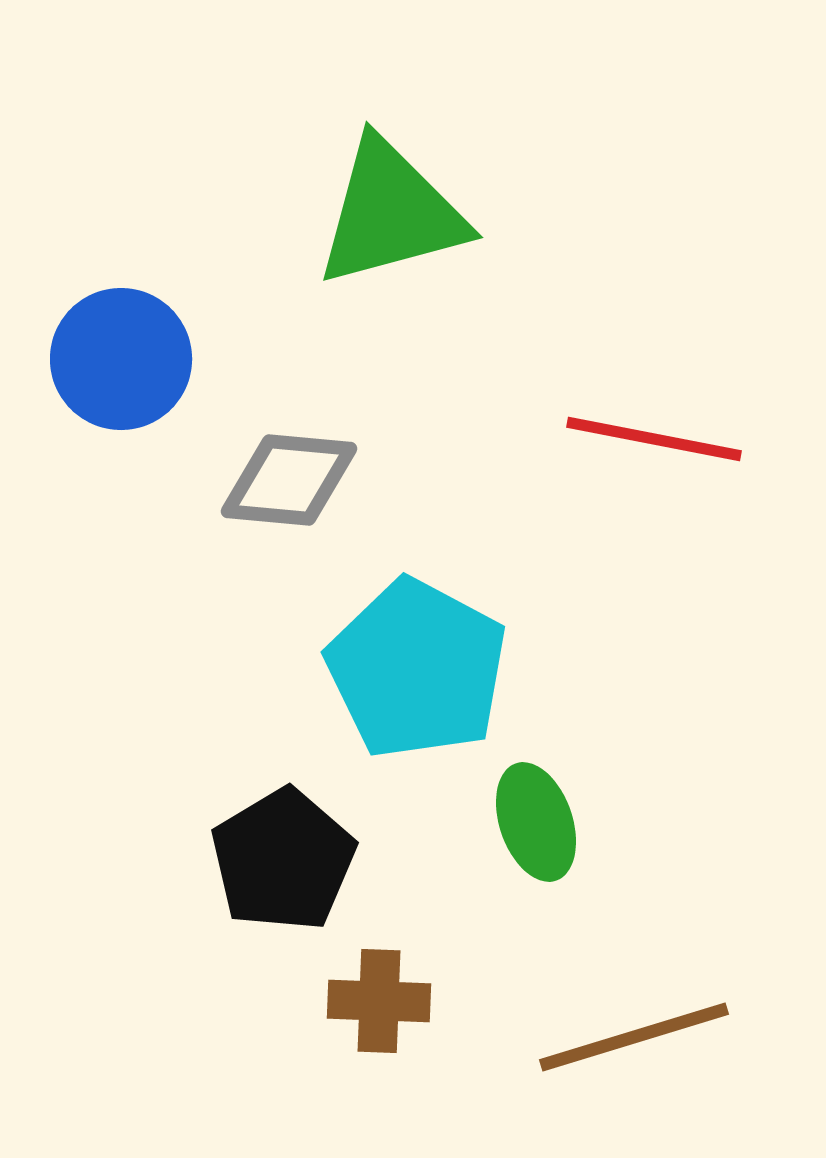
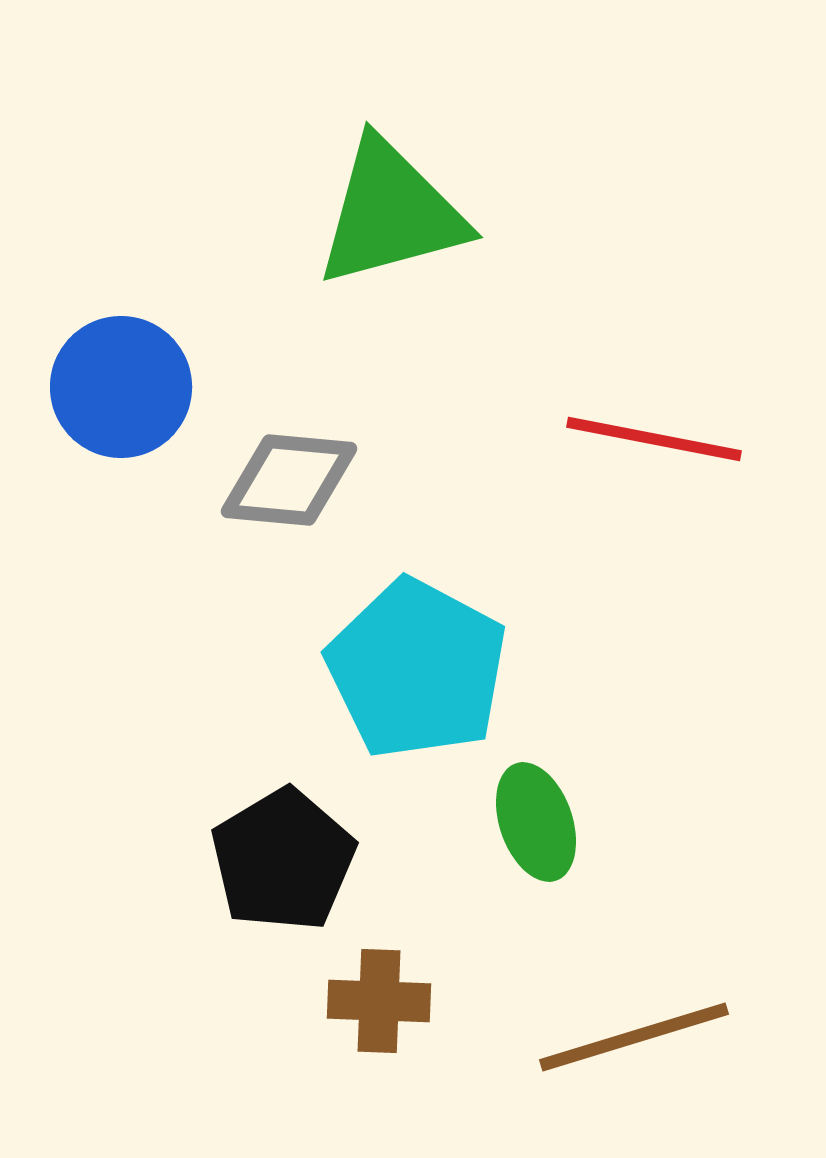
blue circle: moved 28 px down
